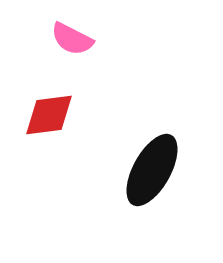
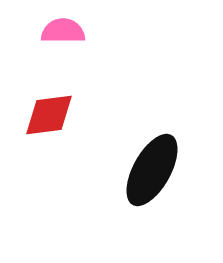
pink semicircle: moved 9 px left, 8 px up; rotated 153 degrees clockwise
